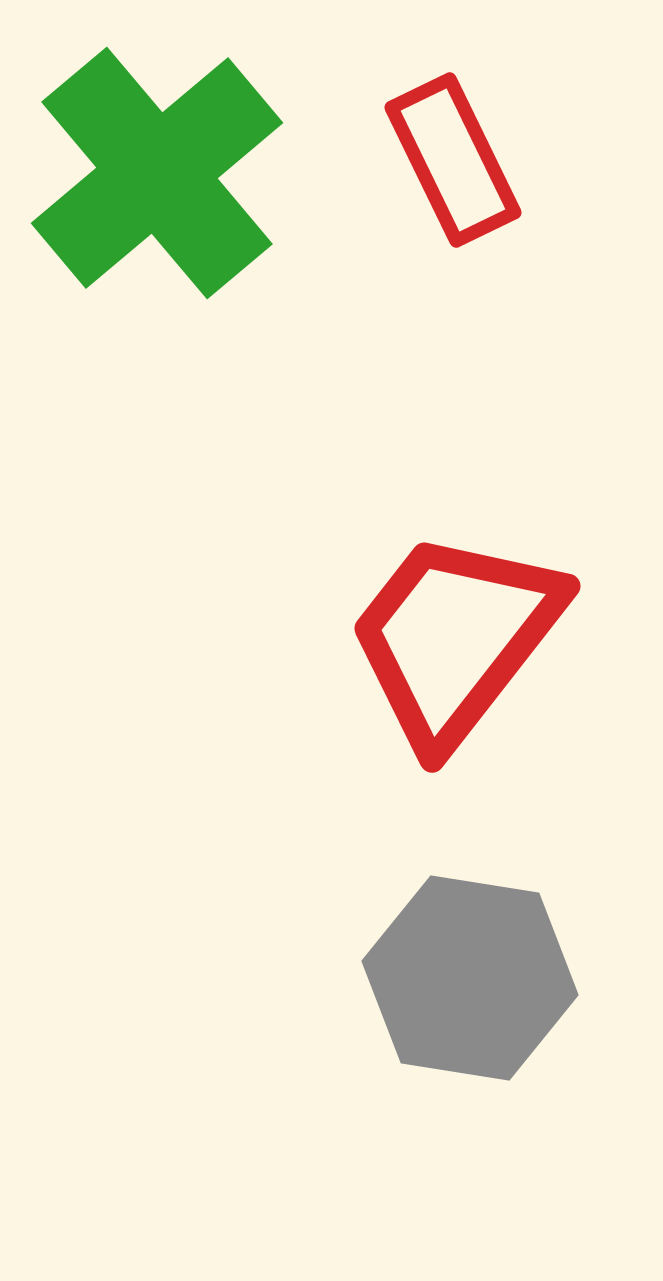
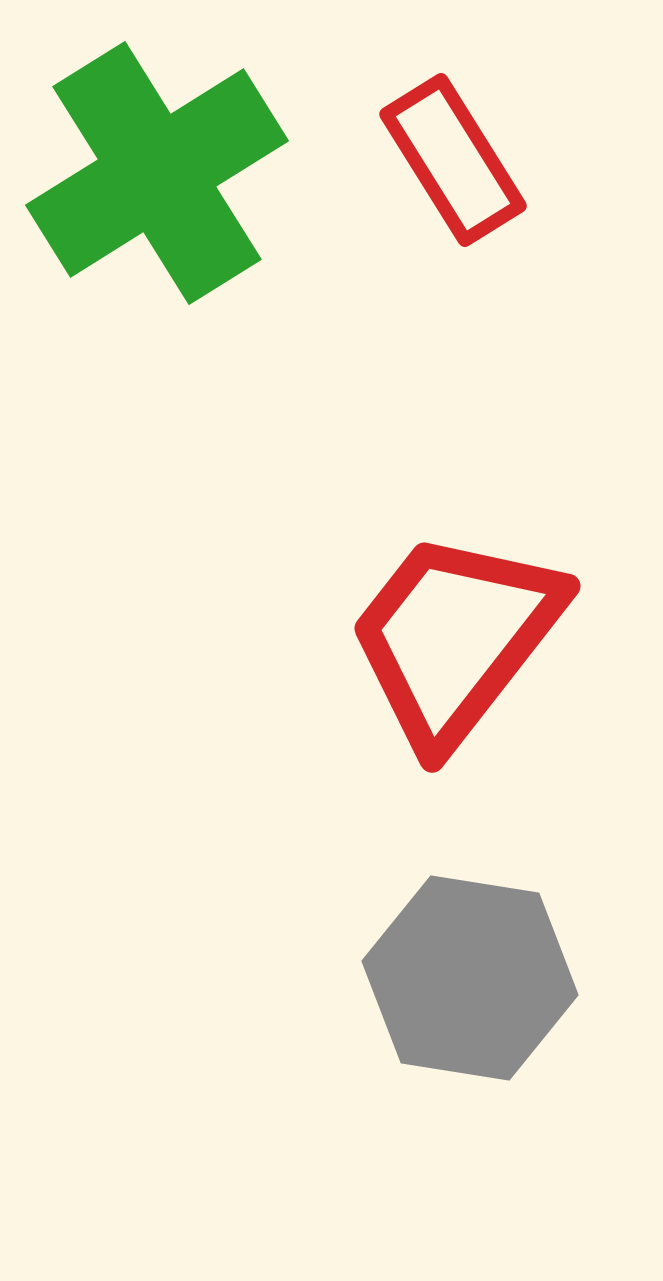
red rectangle: rotated 6 degrees counterclockwise
green cross: rotated 8 degrees clockwise
